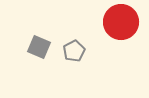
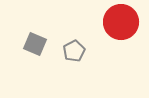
gray square: moved 4 px left, 3 px up
